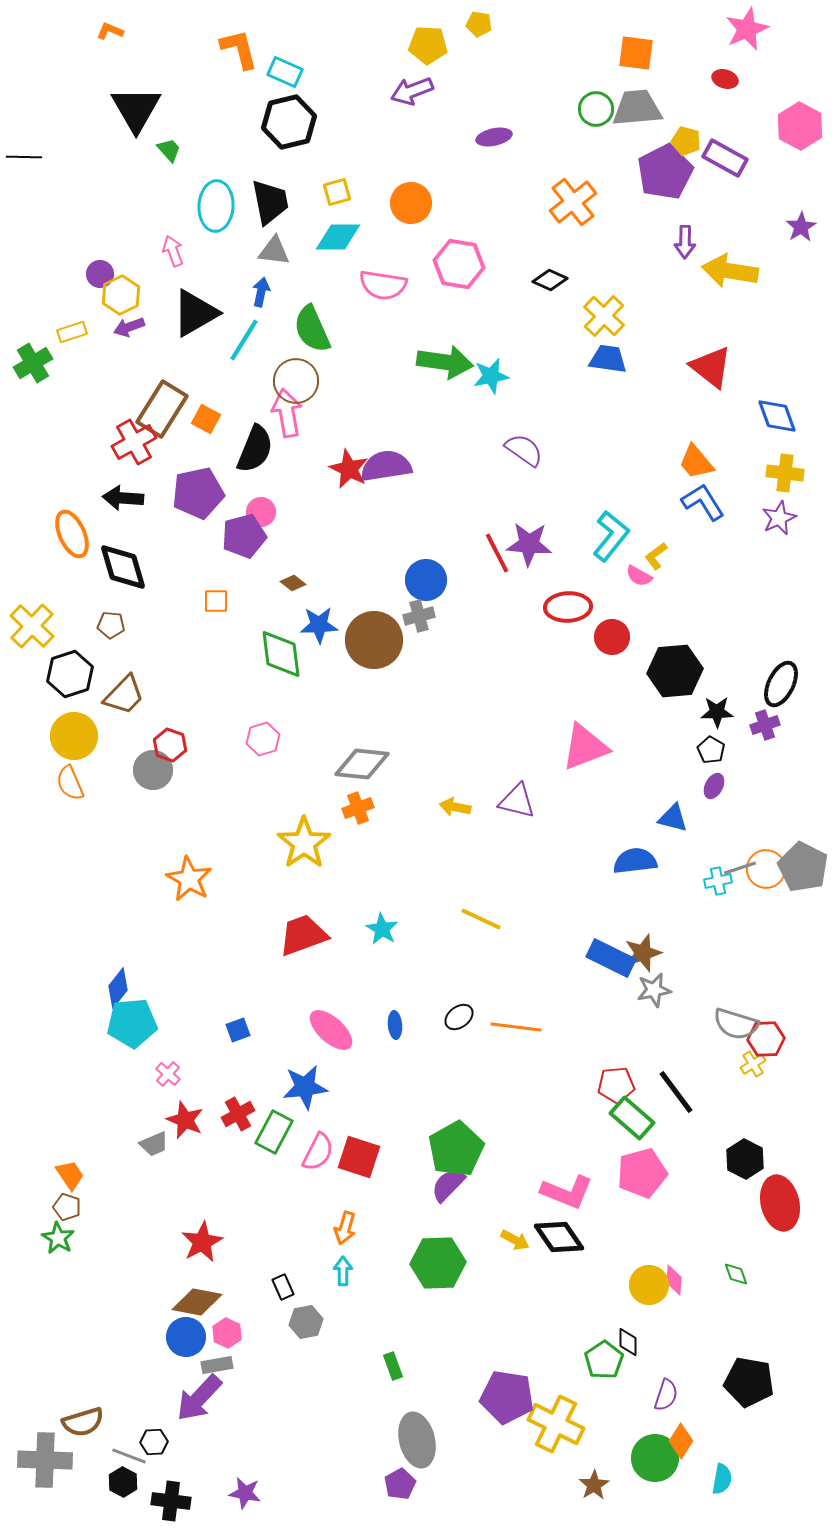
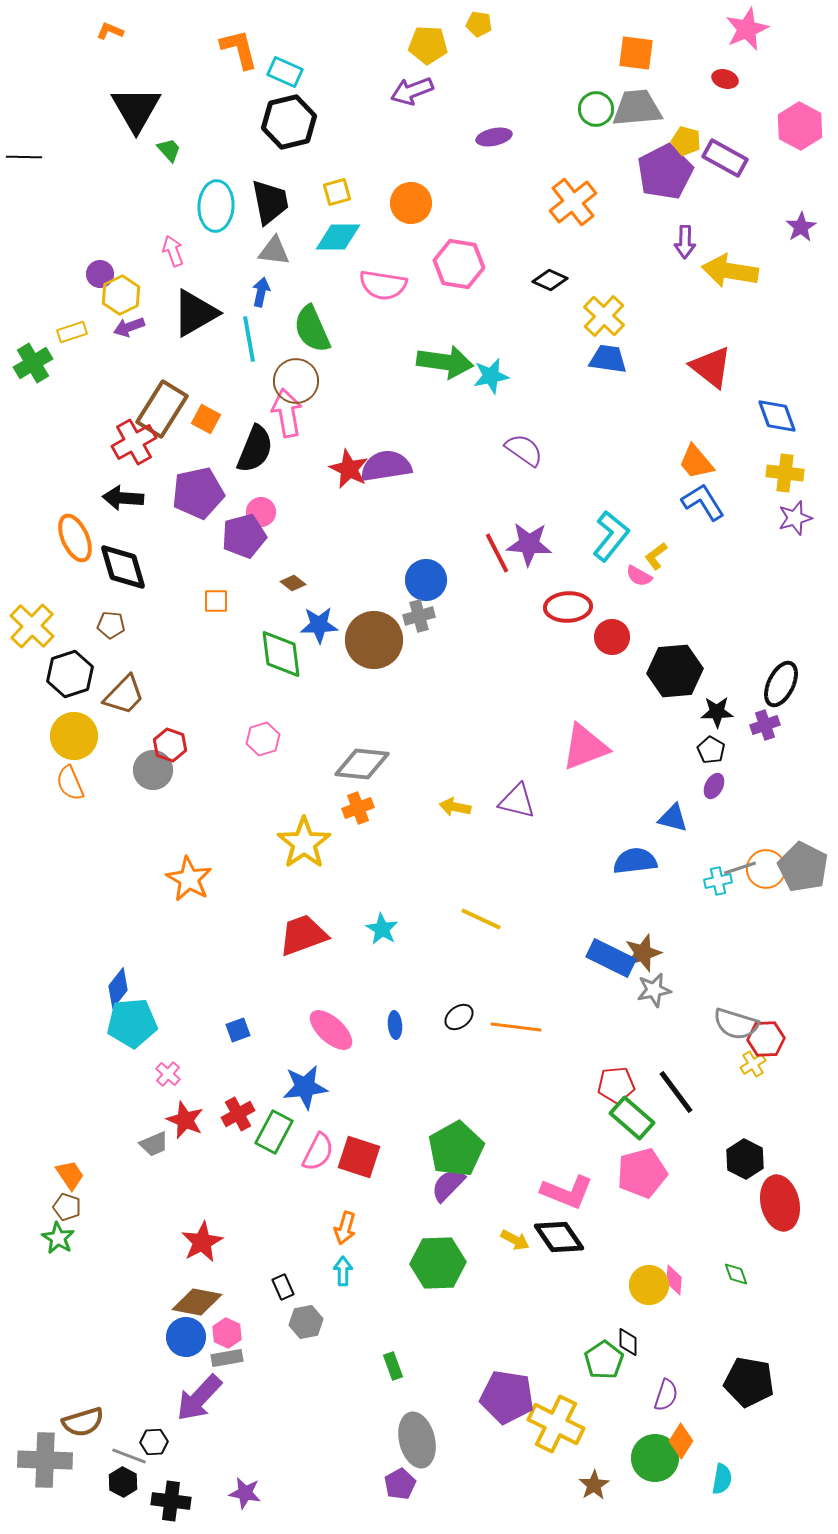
cyan line at (244, 340): moved 5 px right, 1 px up; rotated 42 degrees counterclockwise
purple star at (779, 518): moved 16 px right; rotated 8 degrees clockwise
orange ellipse at (72, 534): moved 3 px right, 4 px down
gray rectangle at (217, 1365): moved 10 px right, 7 px up
